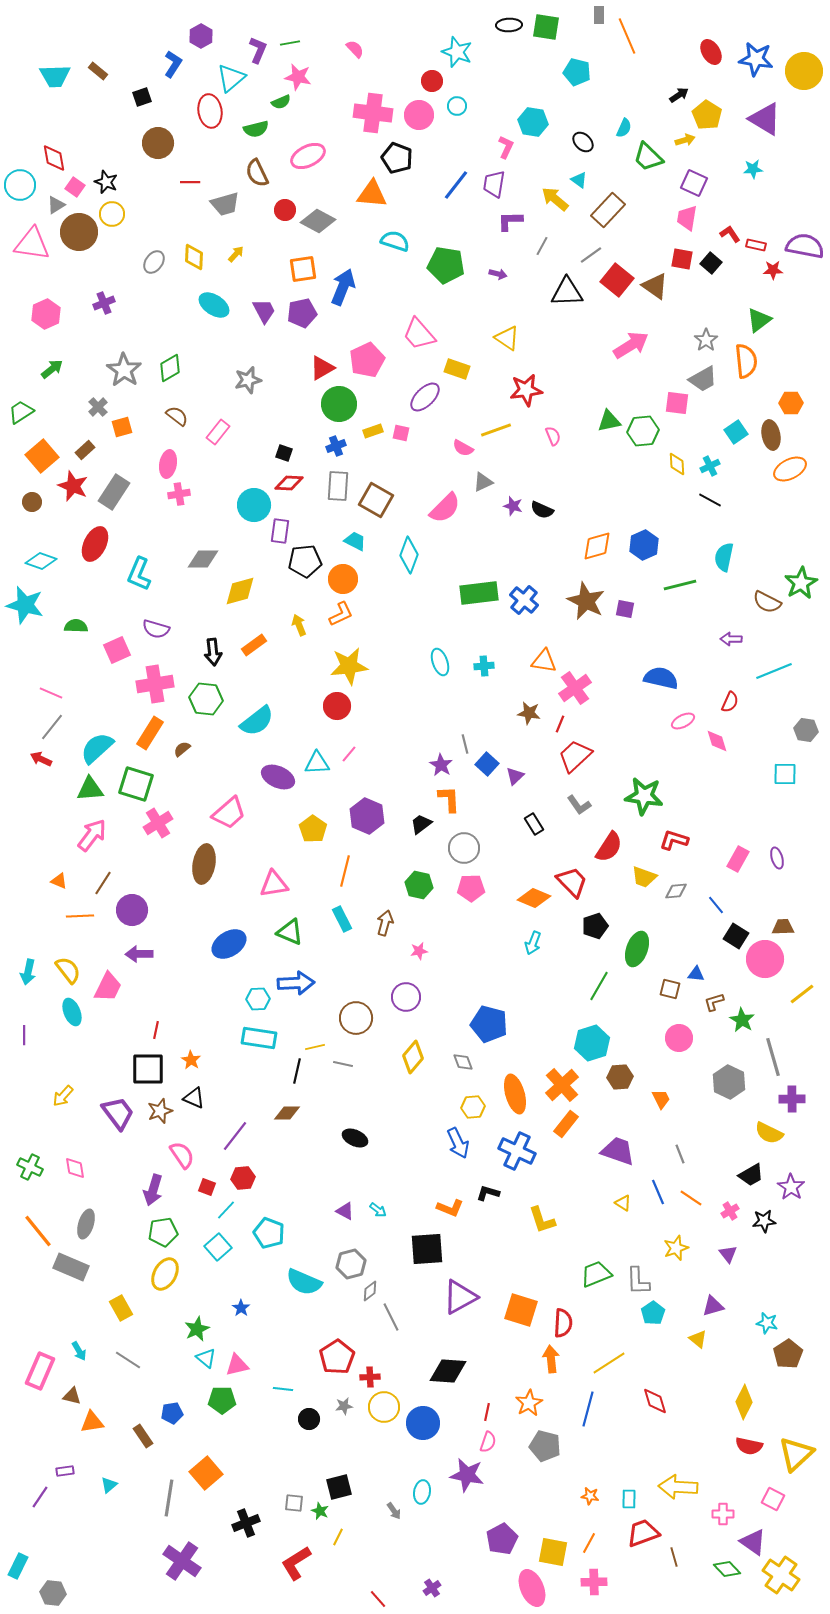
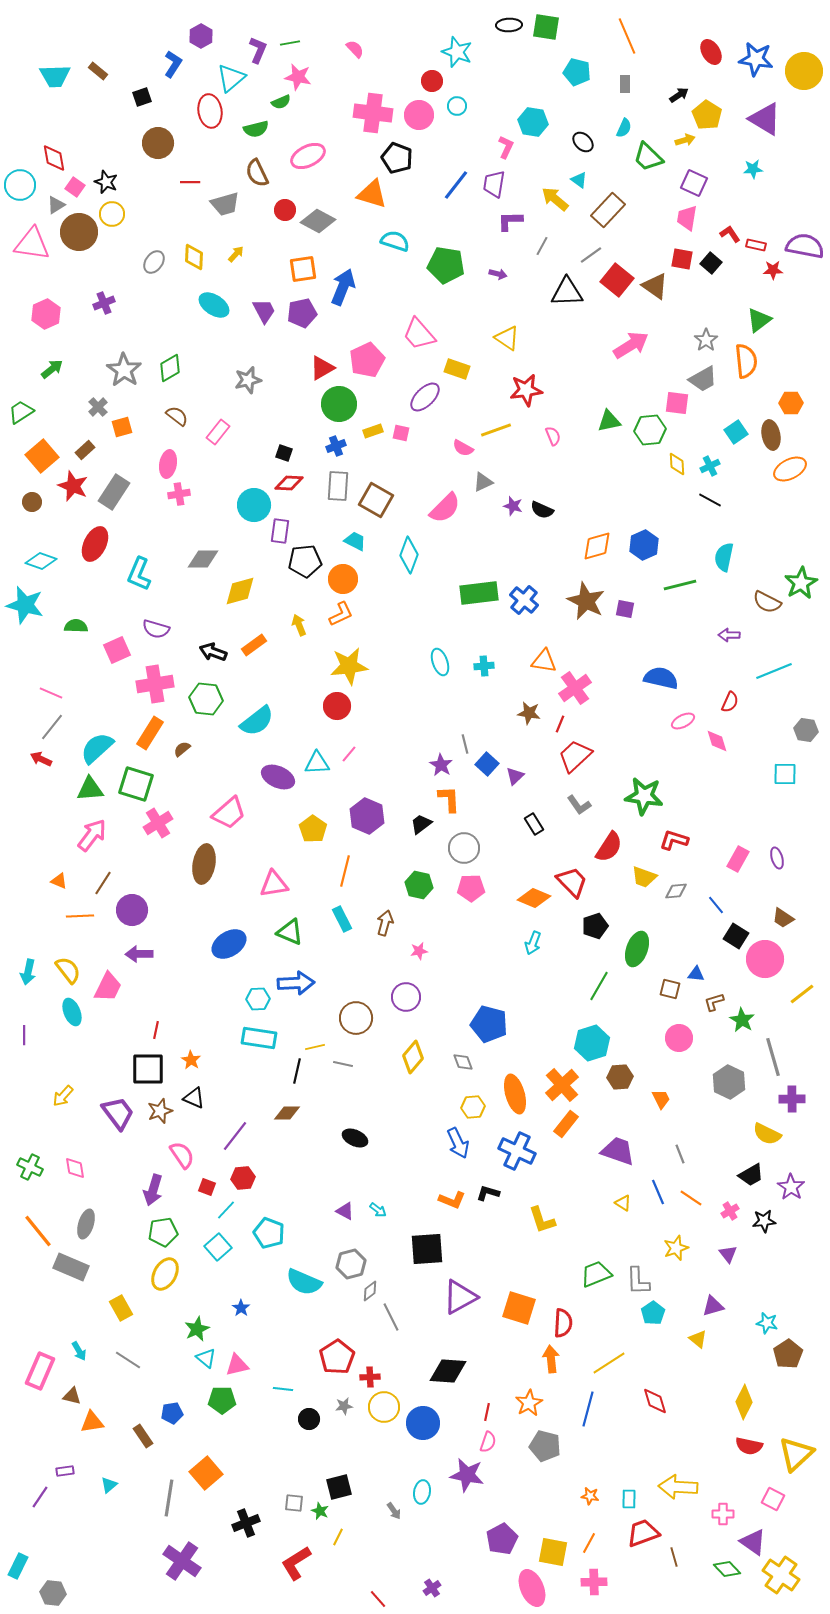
gray rectangle at (599, 15): moved 26 px right, 69 px down
orange triangle at (372, 194): rotated 12 degrees clockwise
green hexagon at (643, 431): moved 7 px right, 1 px up
purple arrow at (731, 639): moved 2 px left, 4 px up
black arrow at (213, 652): rotated 116 degrees clockwise
brown trapezoid at (783, 927): moved 9 px up; rotated 145 degrees counterclockwise
yellow semicircle at (769, 1133): moved 2 px left, 1 px down
orange L-shape at (450, 1208): moved 2 px right, 8 px up
orange square at (521, 1310): moved 2 px left, 2 px up
